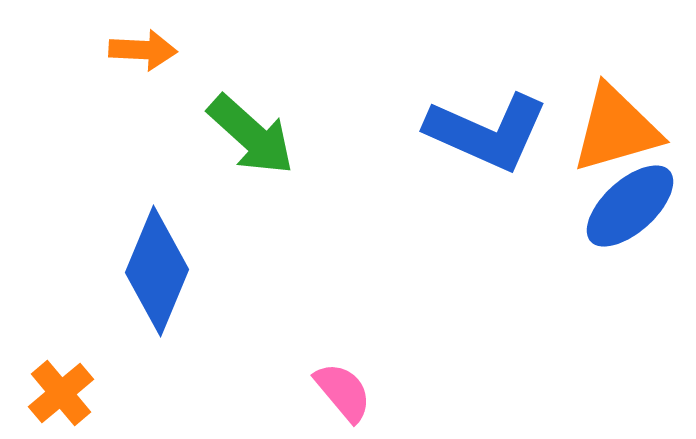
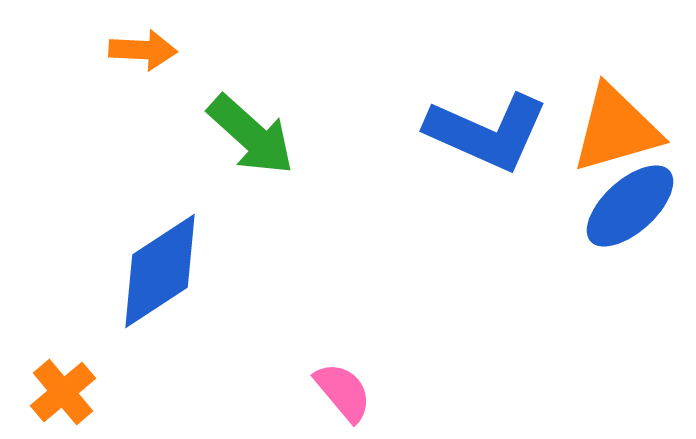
blue diamond: moved 3 px right; rotated 34 degrees clockwise
orange cross: moved 2 px right, 1 px up
